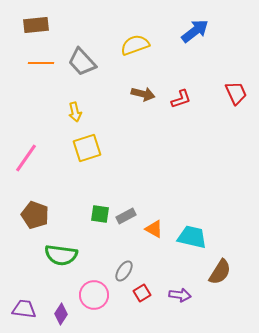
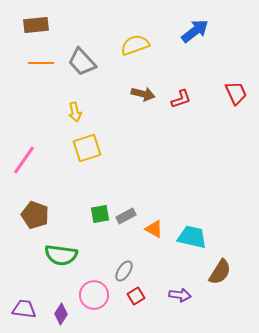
pink line: moved 2 px left, 2 px down
green square: rotated 18 degrees counterclockwise
red square: moved 6 px left, 3 px down
